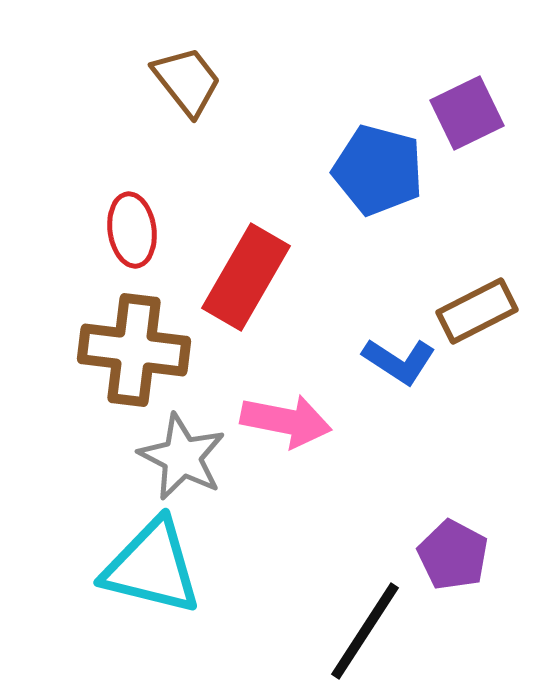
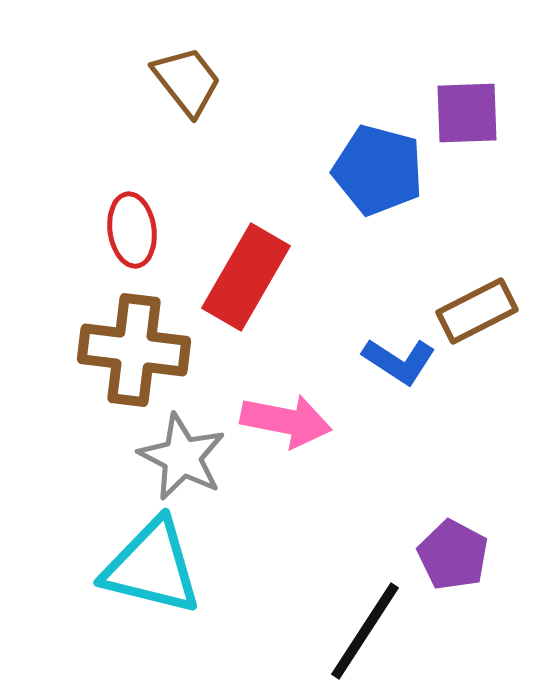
purple square: rotated 24 degrees clockwise
